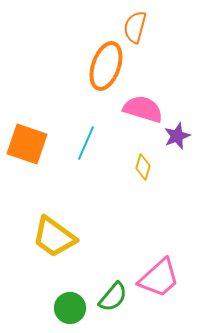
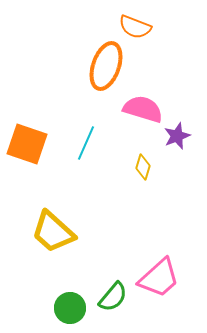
orange semicircle: rotated 84 degrees counterclockwise
yellow trapezoid: moved 1 px left, 5 px up; rotated 6 degrees clockwise
